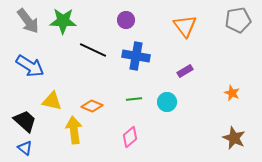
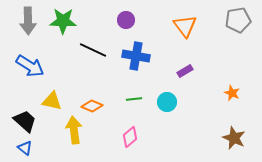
gray arrow: rotated 36 degrees clockwise
